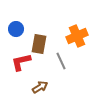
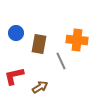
blue circle: moved 4 px down
orange cross: moved 4 px down; rotated 30 degrees clockwise
red L-shape: moved 7 px left, 14 px down
